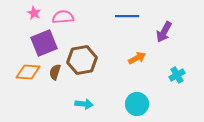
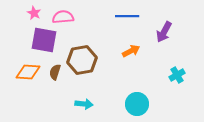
purple square: moved 3 px up; rotated 32 degrees clockwise
orange arrow: moved 6 px left, 7 px up
